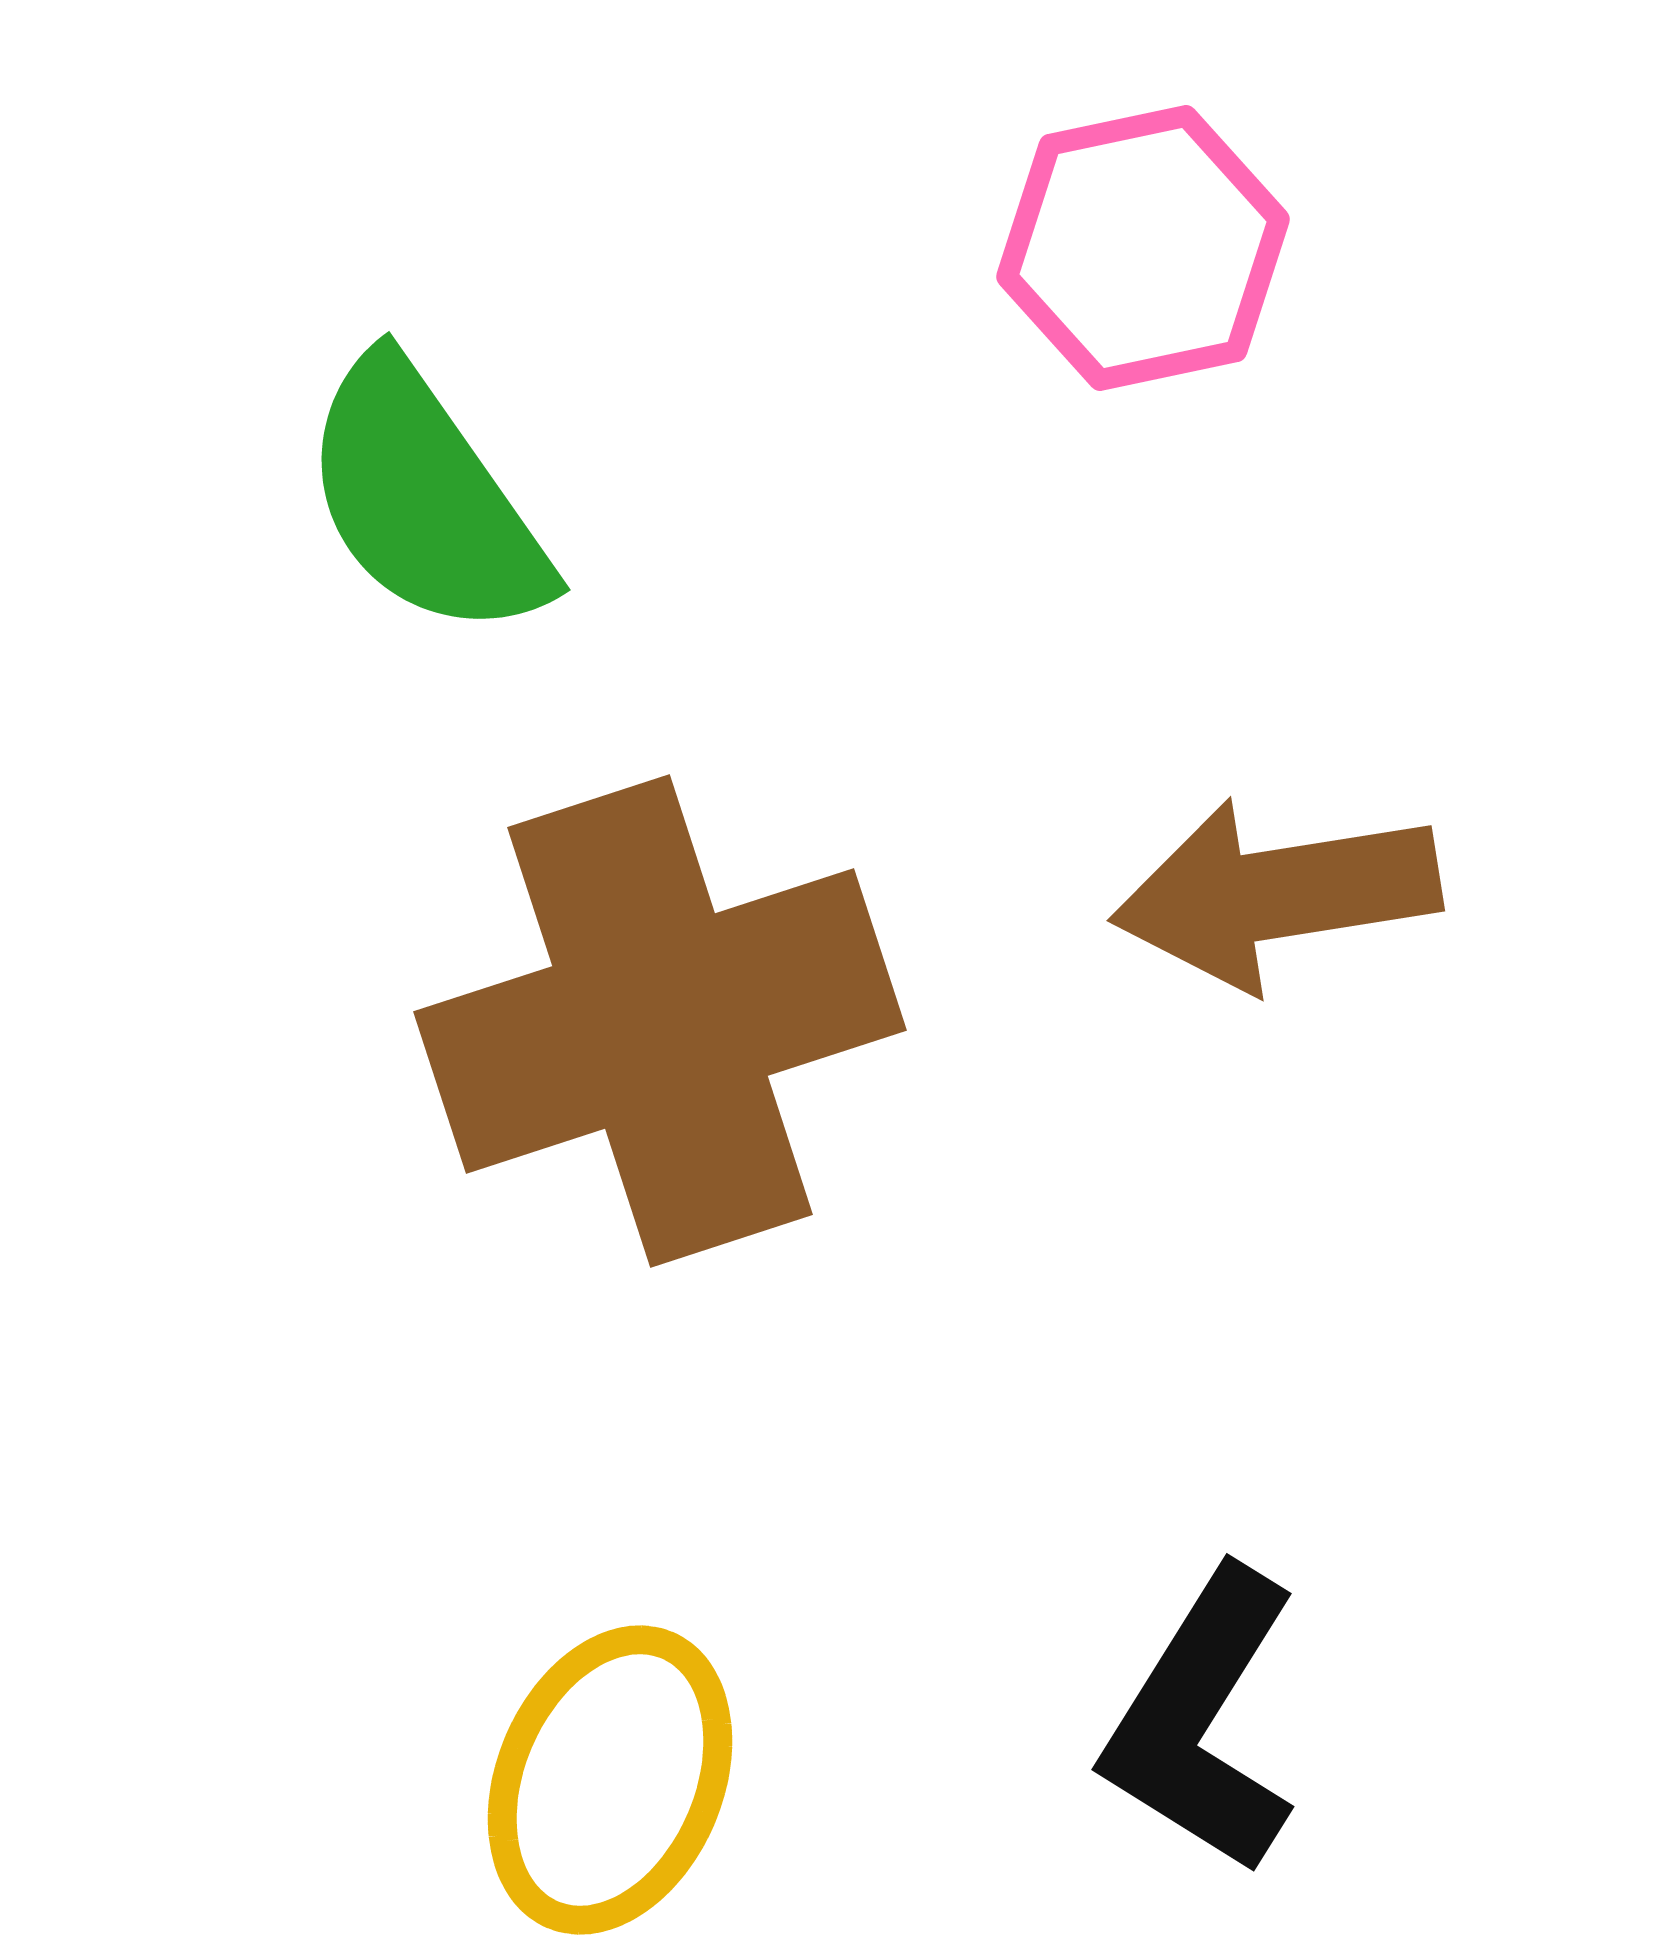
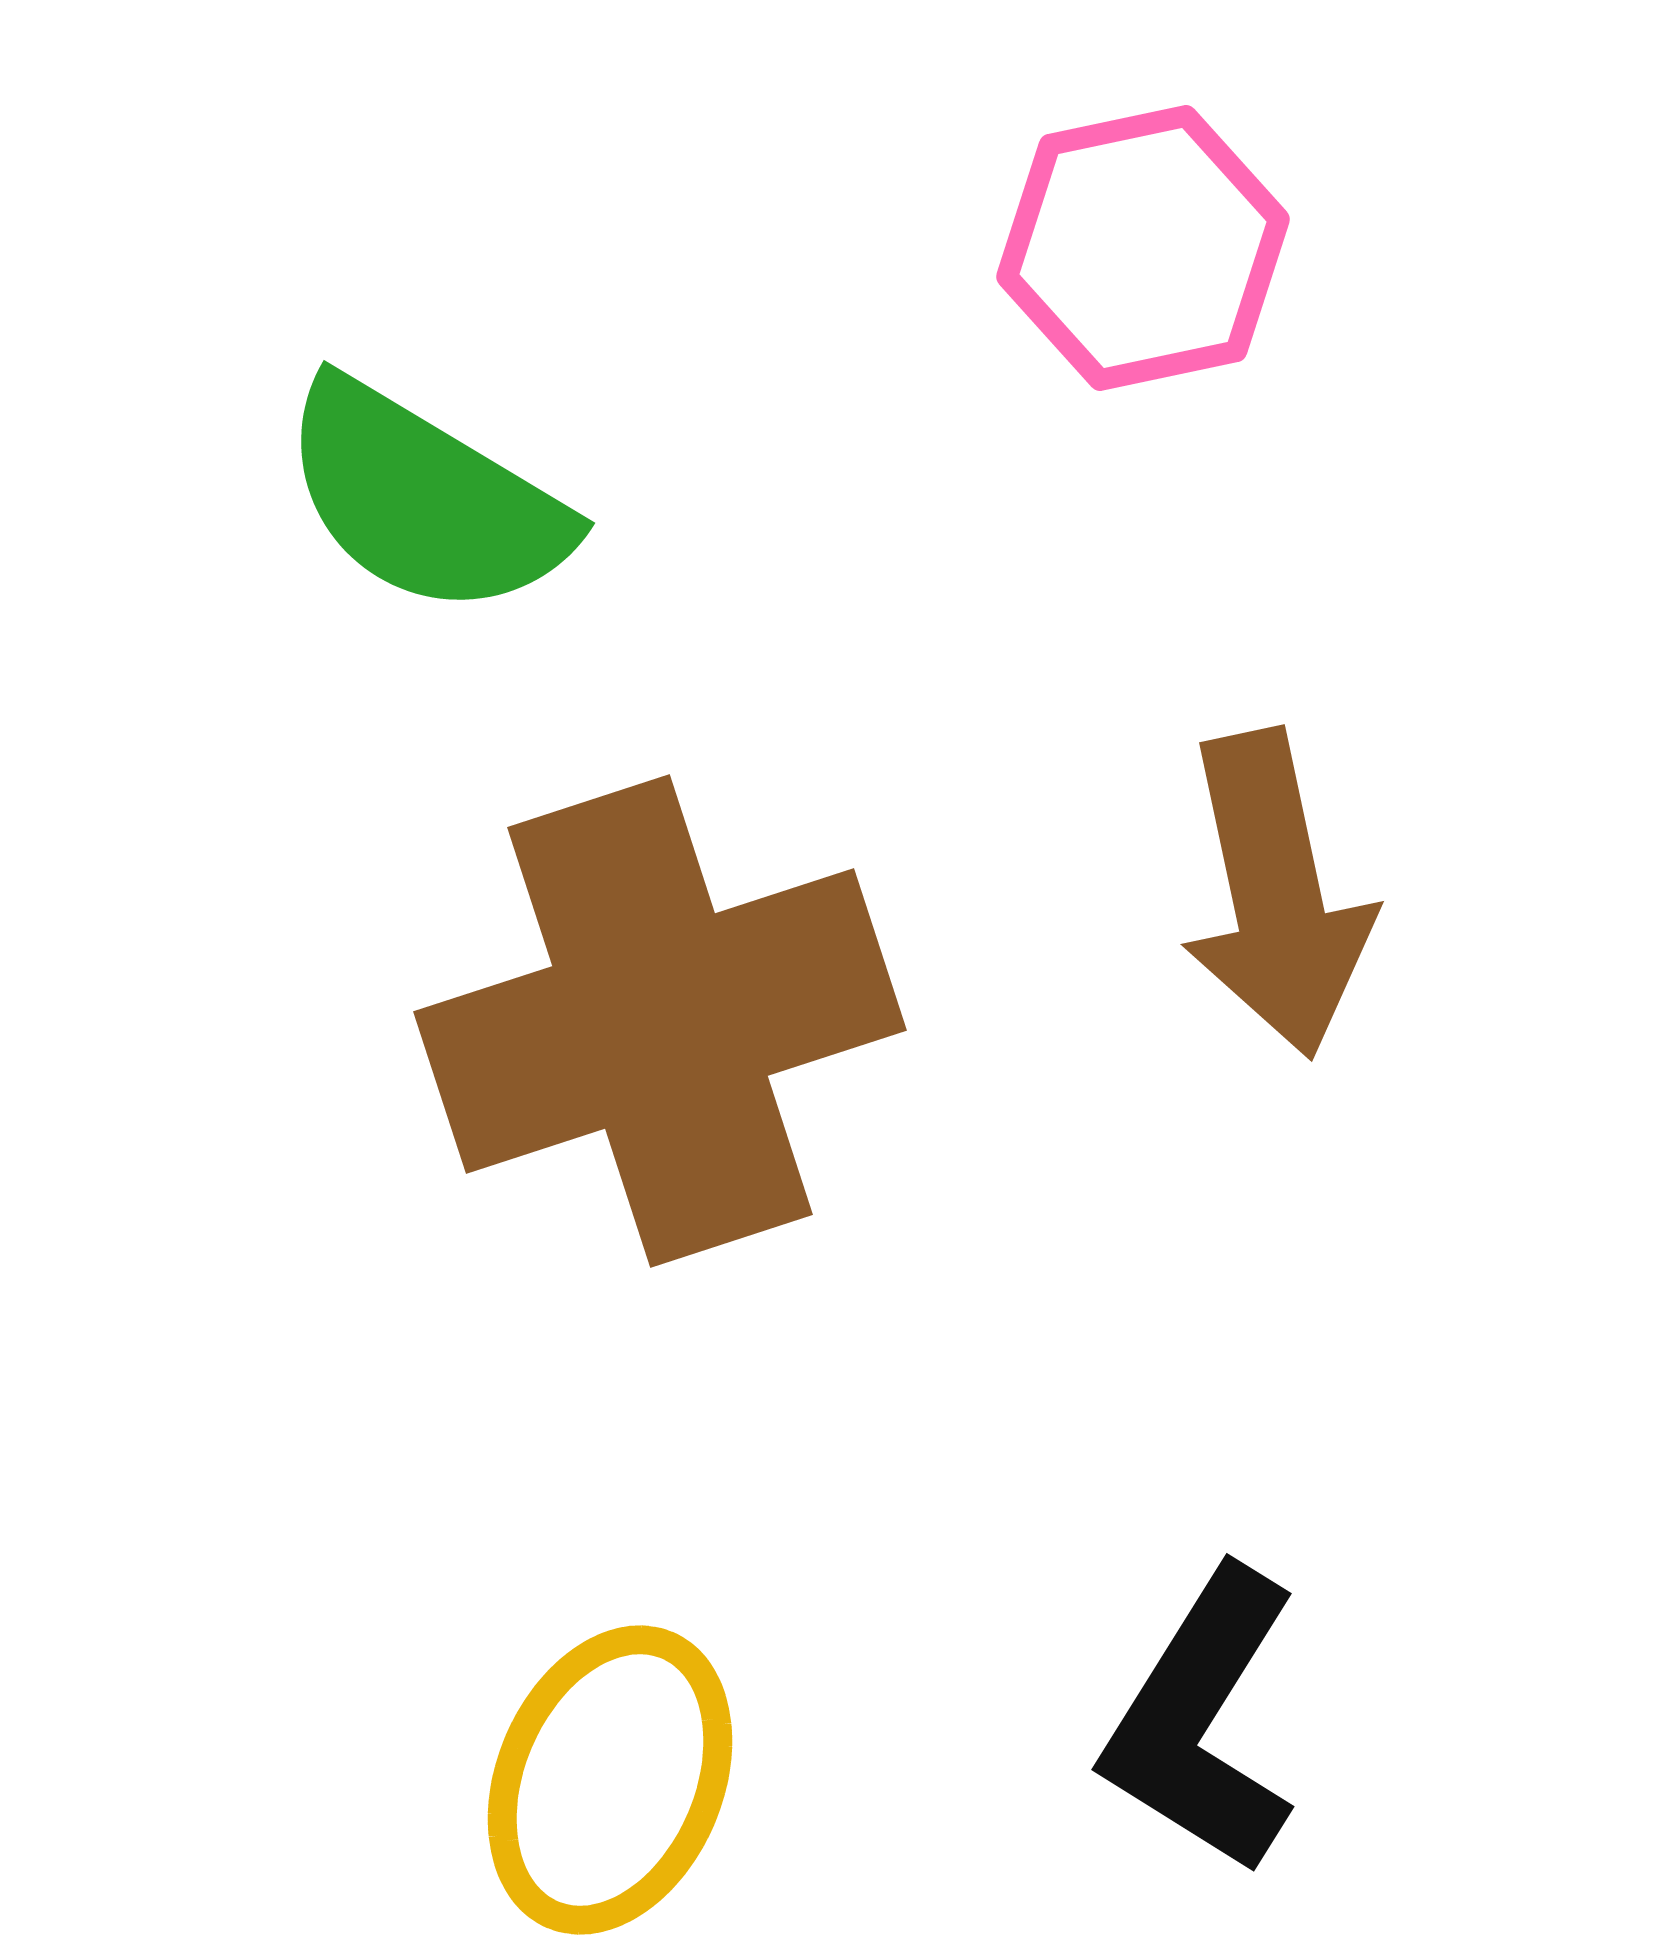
green semicircle: rotated 24 degrees counterclockwise
brown arrow: rotated 93 degrees counterclockwise
